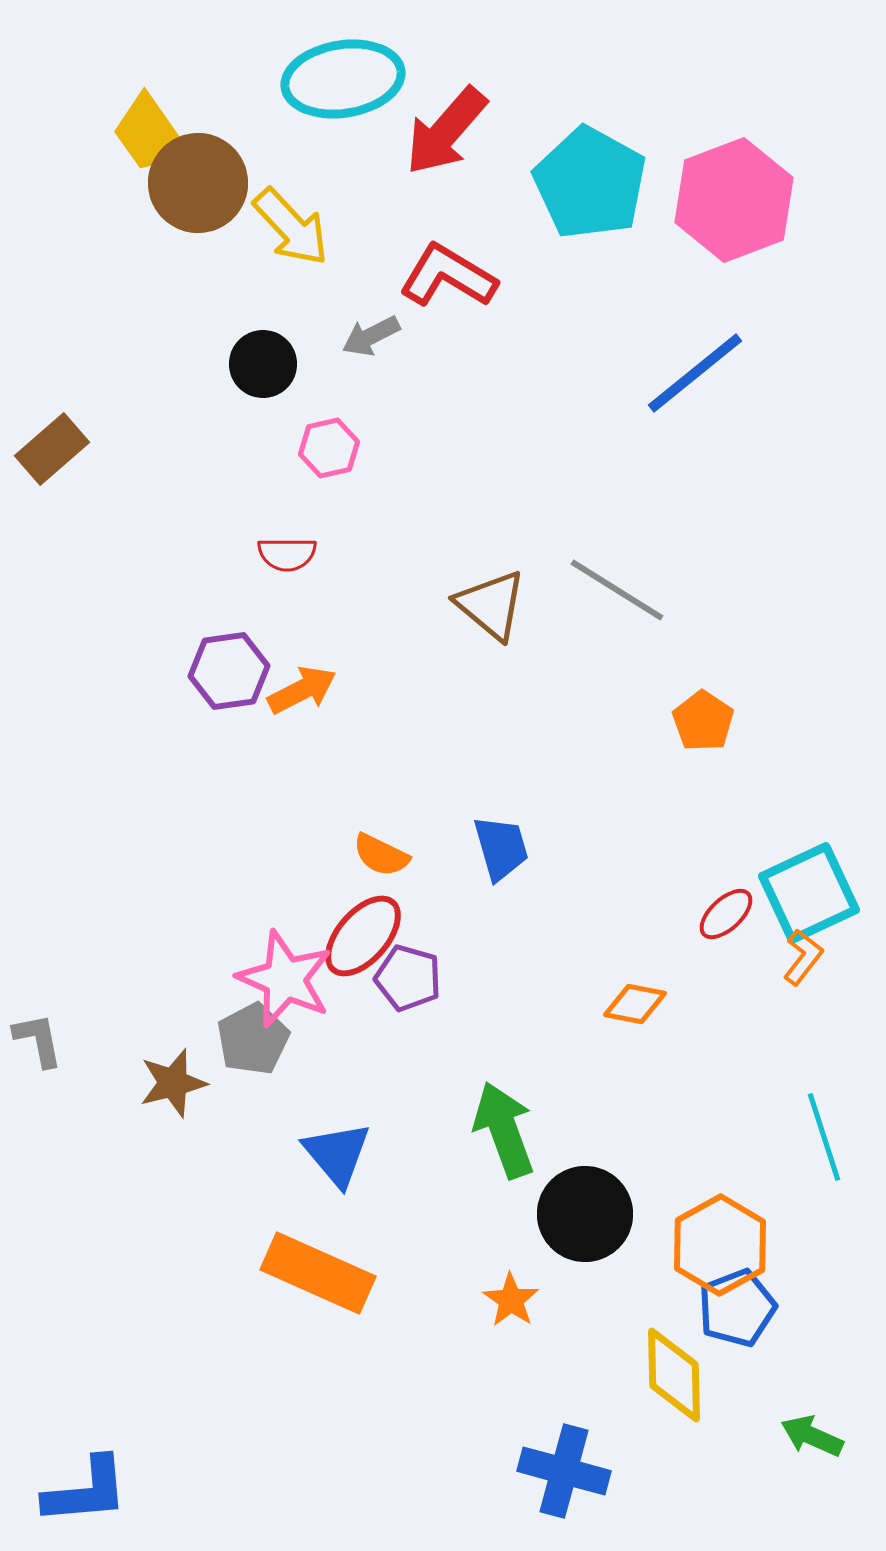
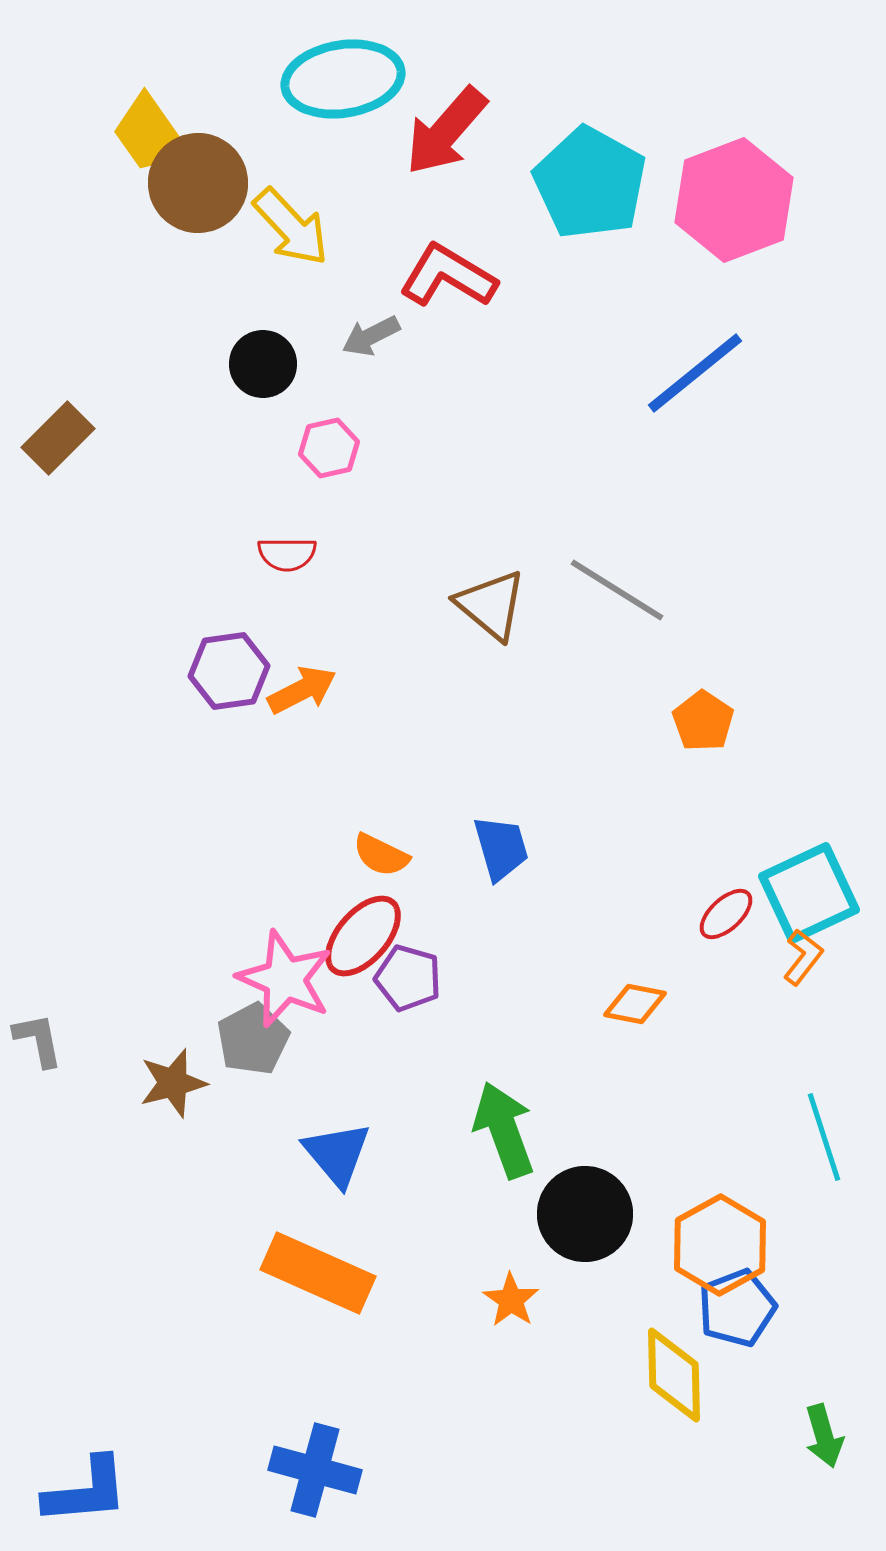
brown rectangle at (52, 449): moved 6 px right, 11 px up; rotated 4 degrees counterclockwise
green arrow at (812, 1436): moved 12 px right; rotated 130 degrees counterclockwise
blue cross at (564, 1471): moved 249 px left, 1 px up
